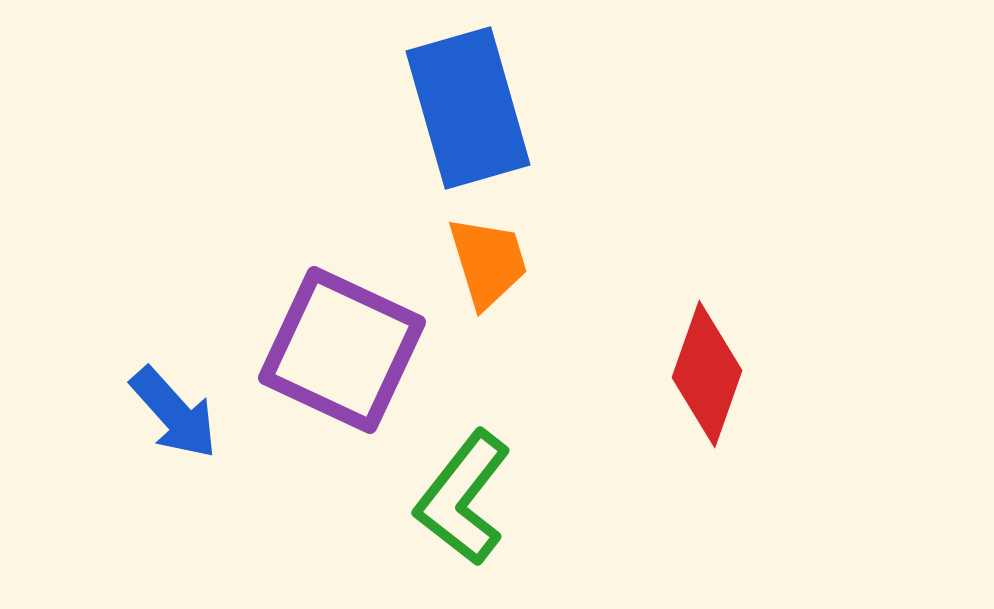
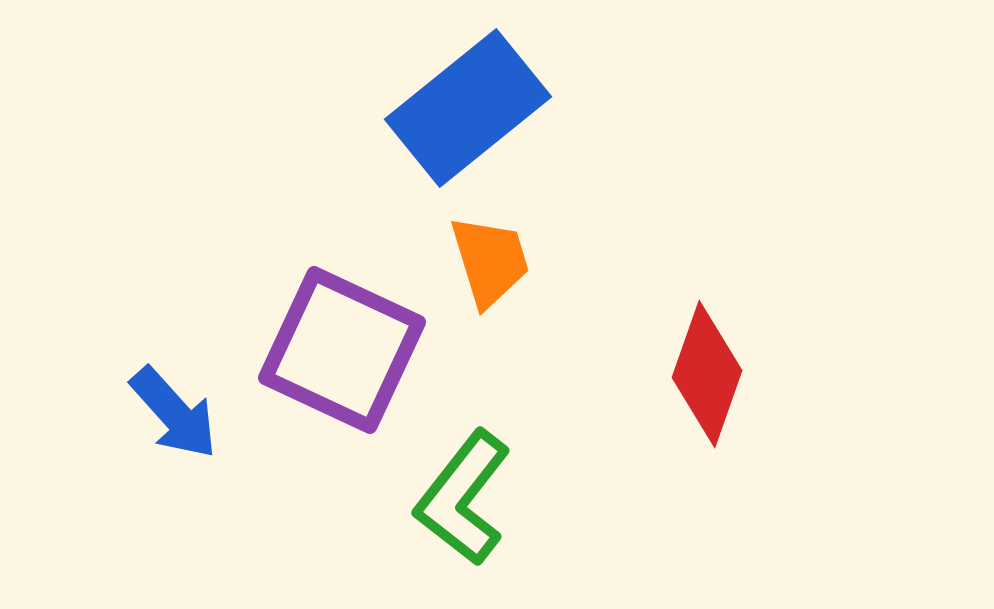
blue rectangle: rotated 67 degrees clockwise
orange trapezoid: moved 2 px right, 1 px up
